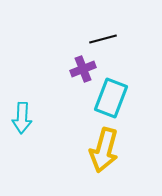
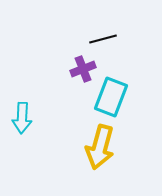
cyan rectangle: moved 1 px up
yellow arrow: moved 4 px left, 3 px up
